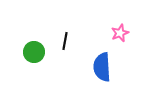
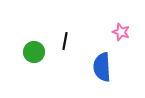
pink star: moved 1 px right, 1 px up; rotated 30 degrees counterclockwise
